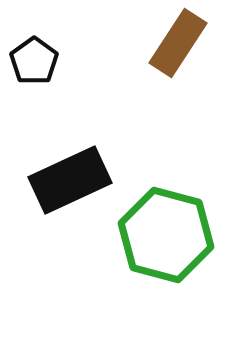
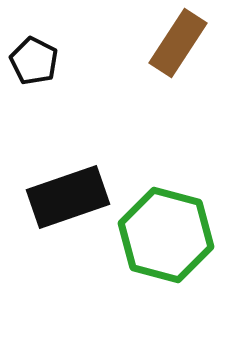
black pentagon: rotated 9 degrees counterclockwise
black rectangle: moved 2 px left, 17 px down; rotated 6 degrees clockwise
